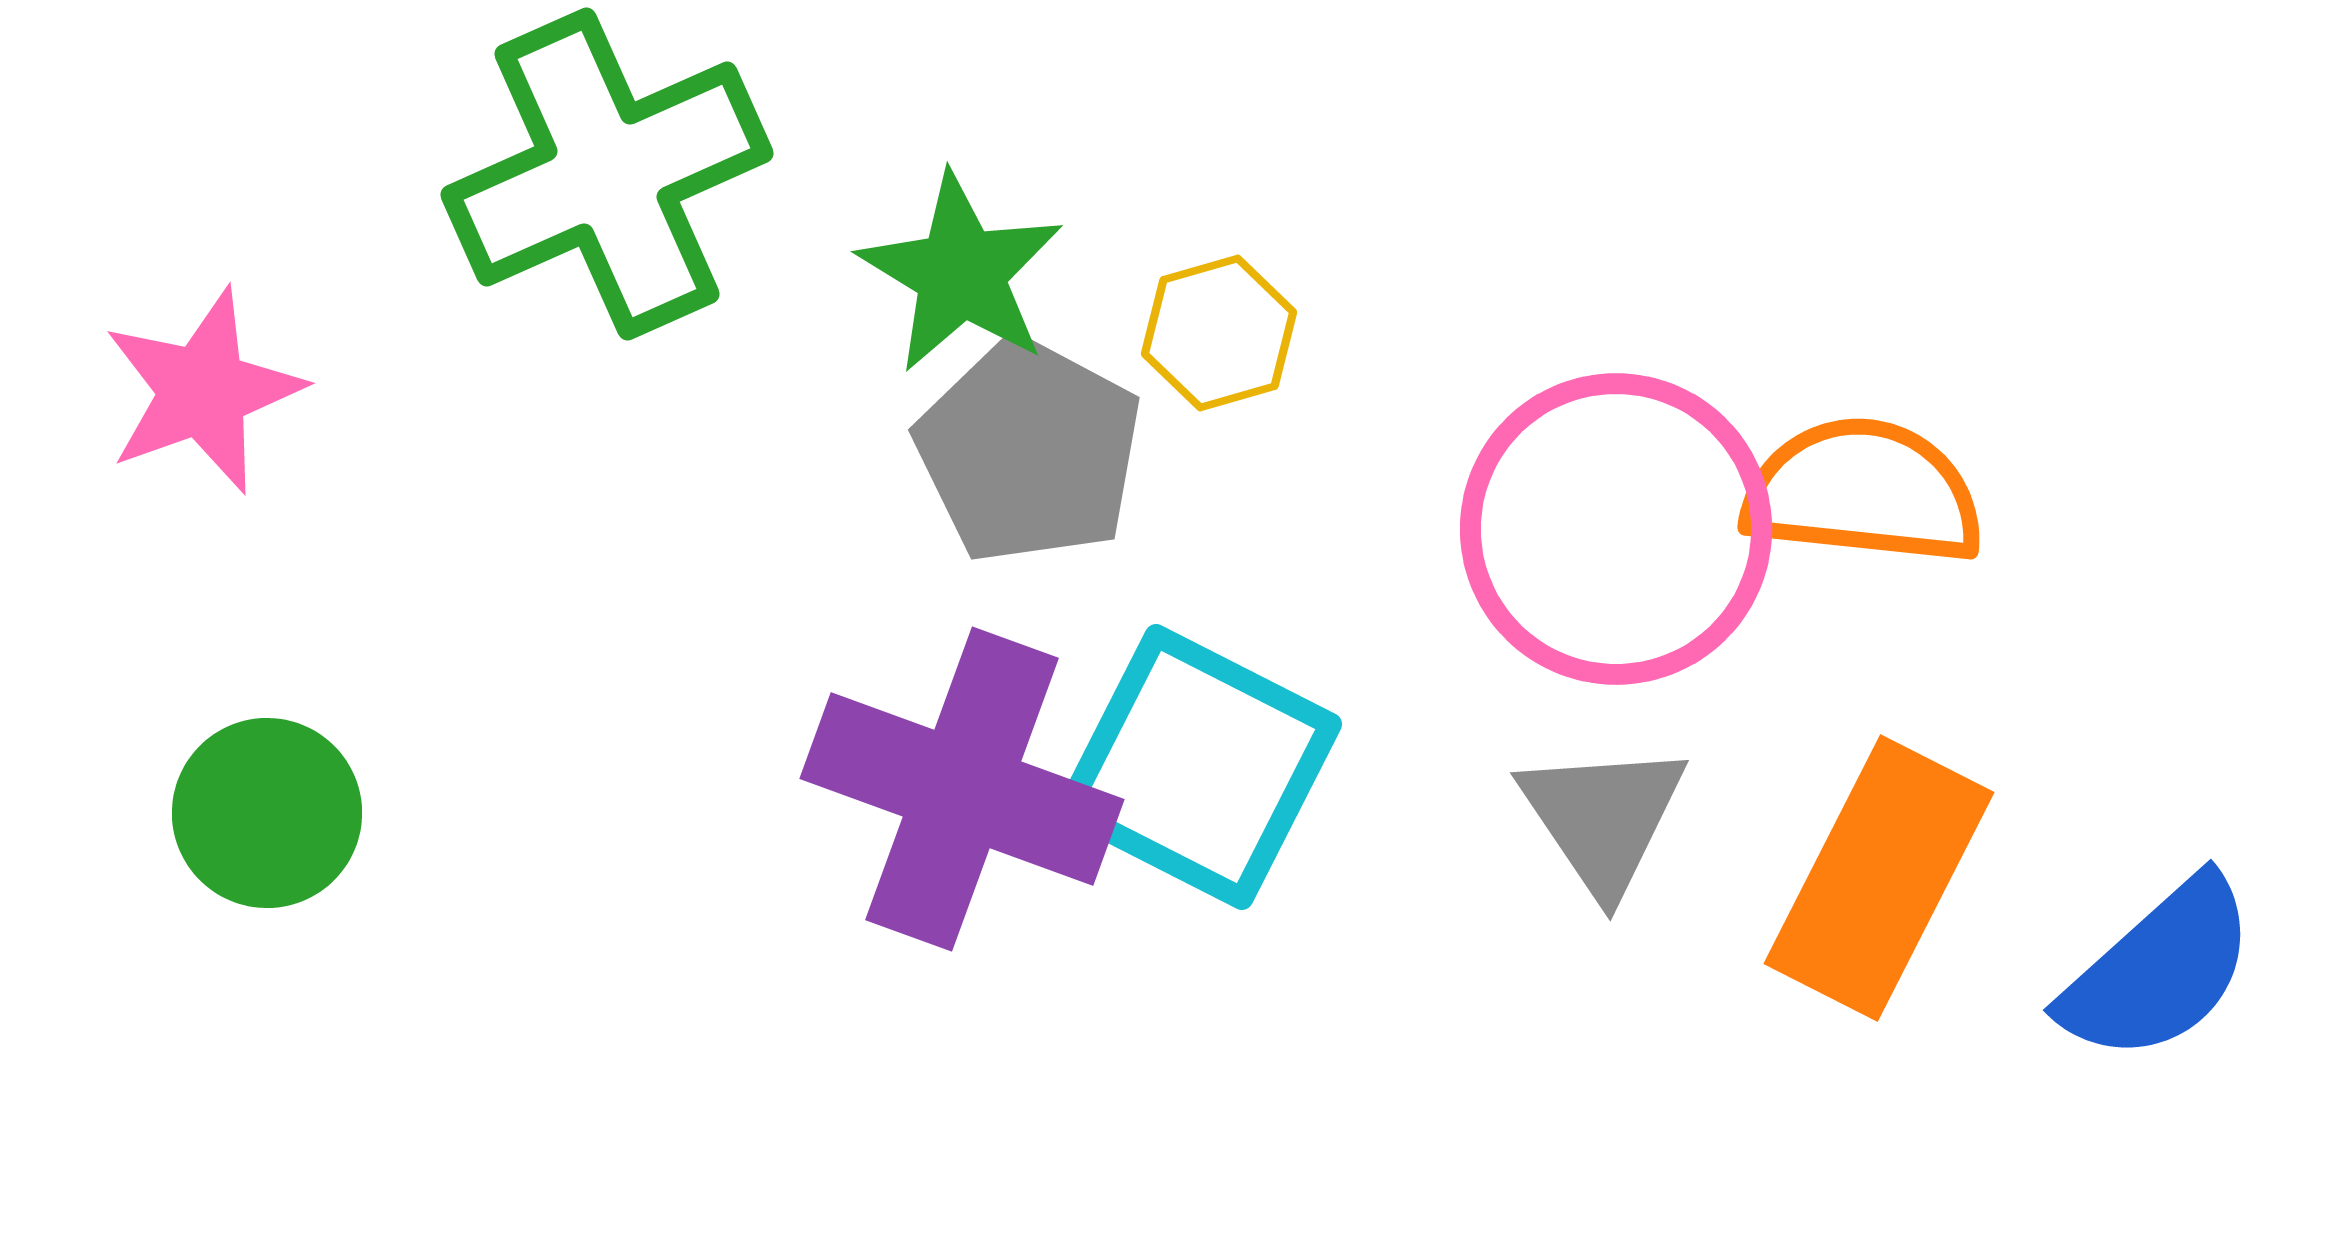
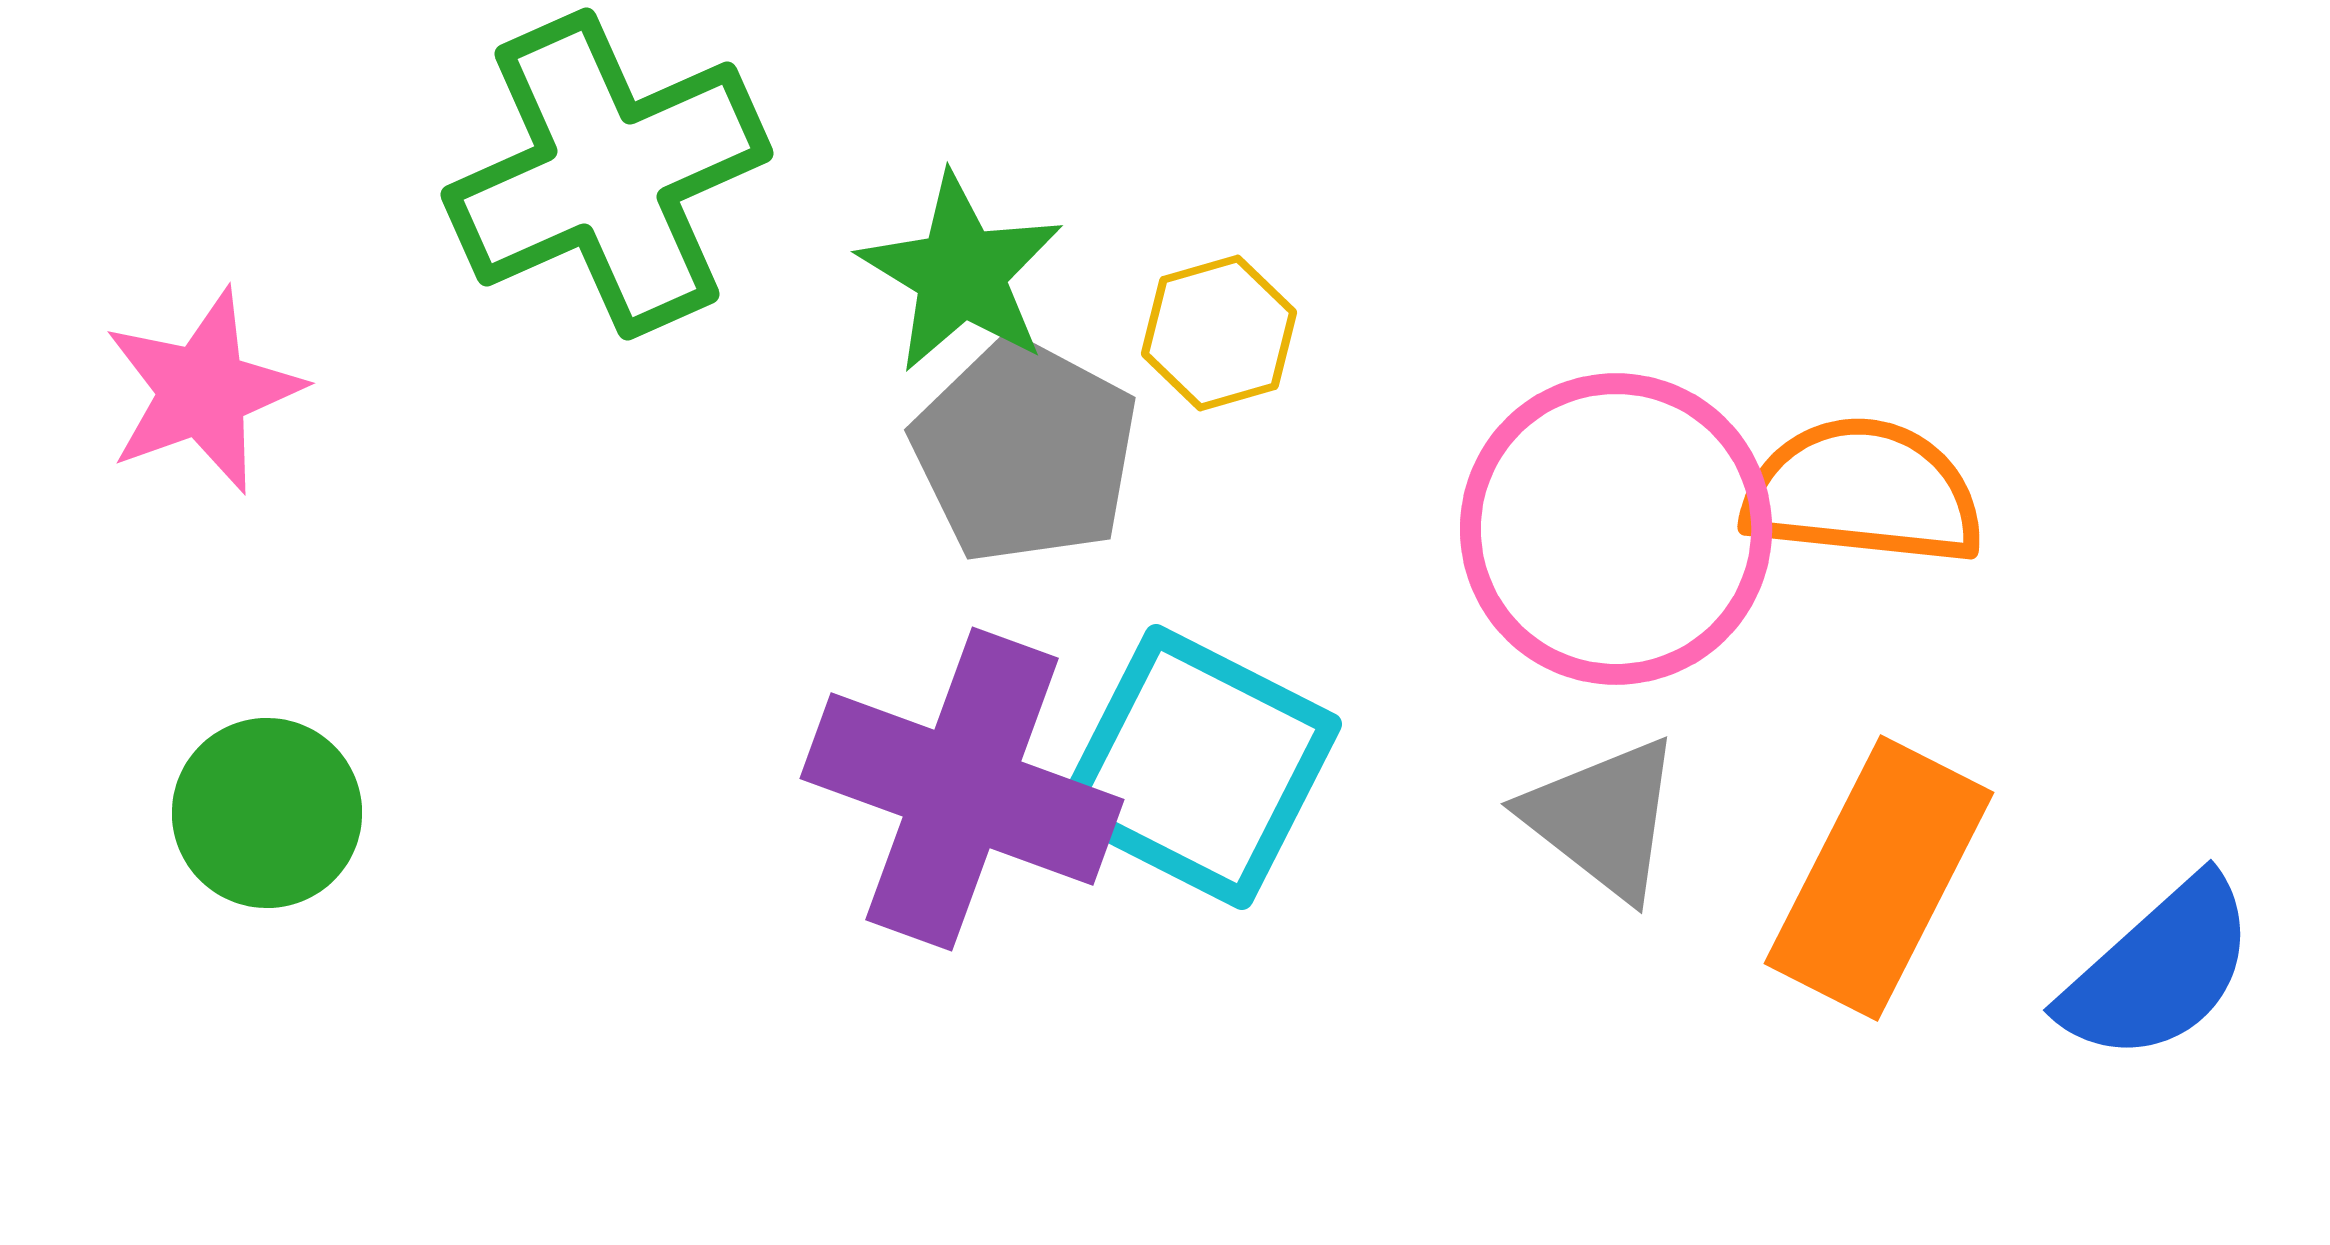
gray pentagon: moved 4 px left
gray triangle: rotated 18 degrees counterclockwise
